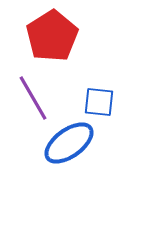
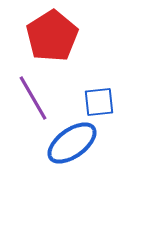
blue square: rotated 12 degrees counterclockwise
blue ellipse: moved 3 px right
